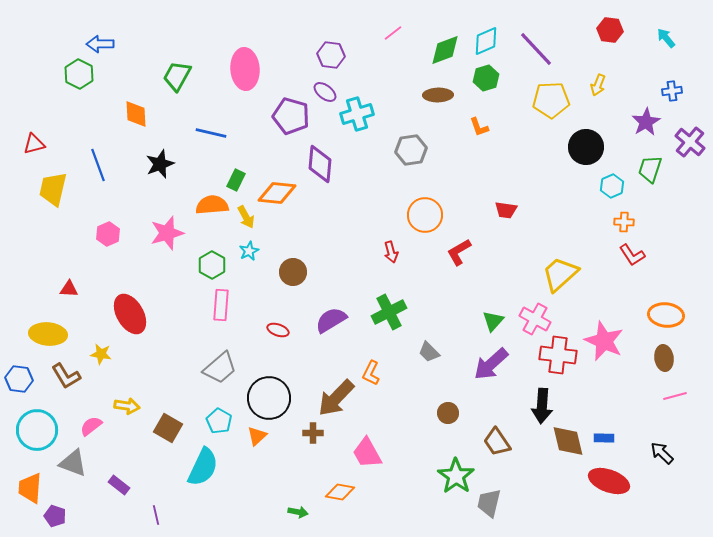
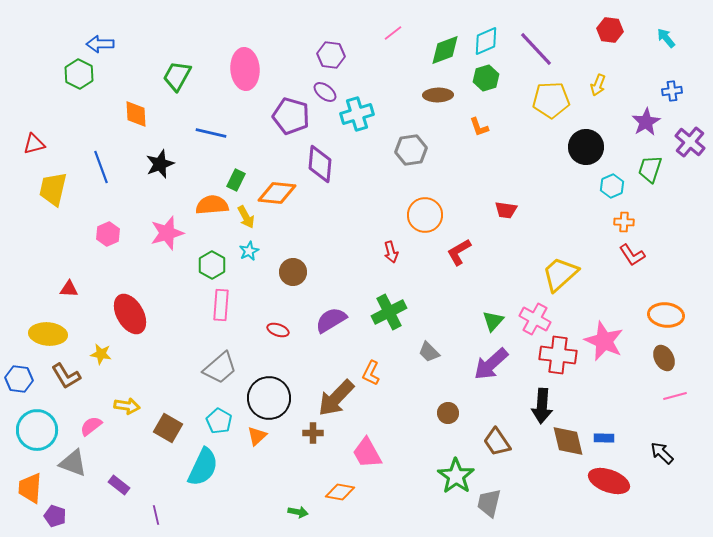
blue line at (98, 165): moved 3 px right, 2 px down
brown ellipse at (664, 358): rotated 20 degrees counterclockwise
